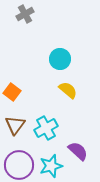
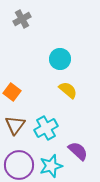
gray cross: moved 3 px left, 5 px down
